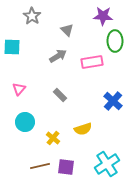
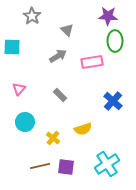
purple star: moved 5 px right
